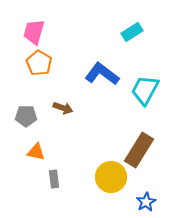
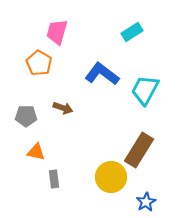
pink trapezoid: moved 23 px right
